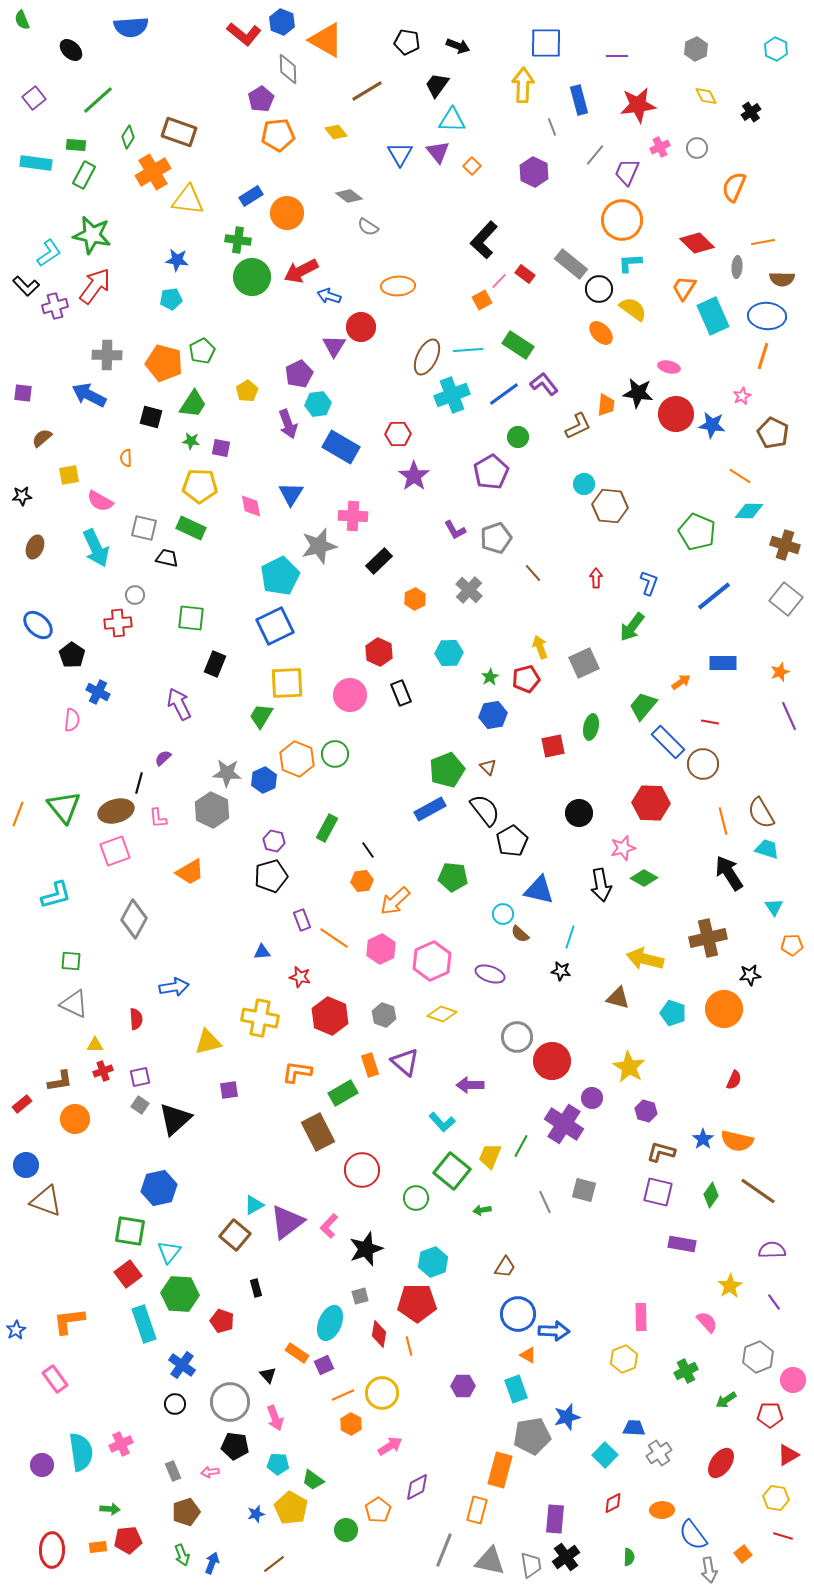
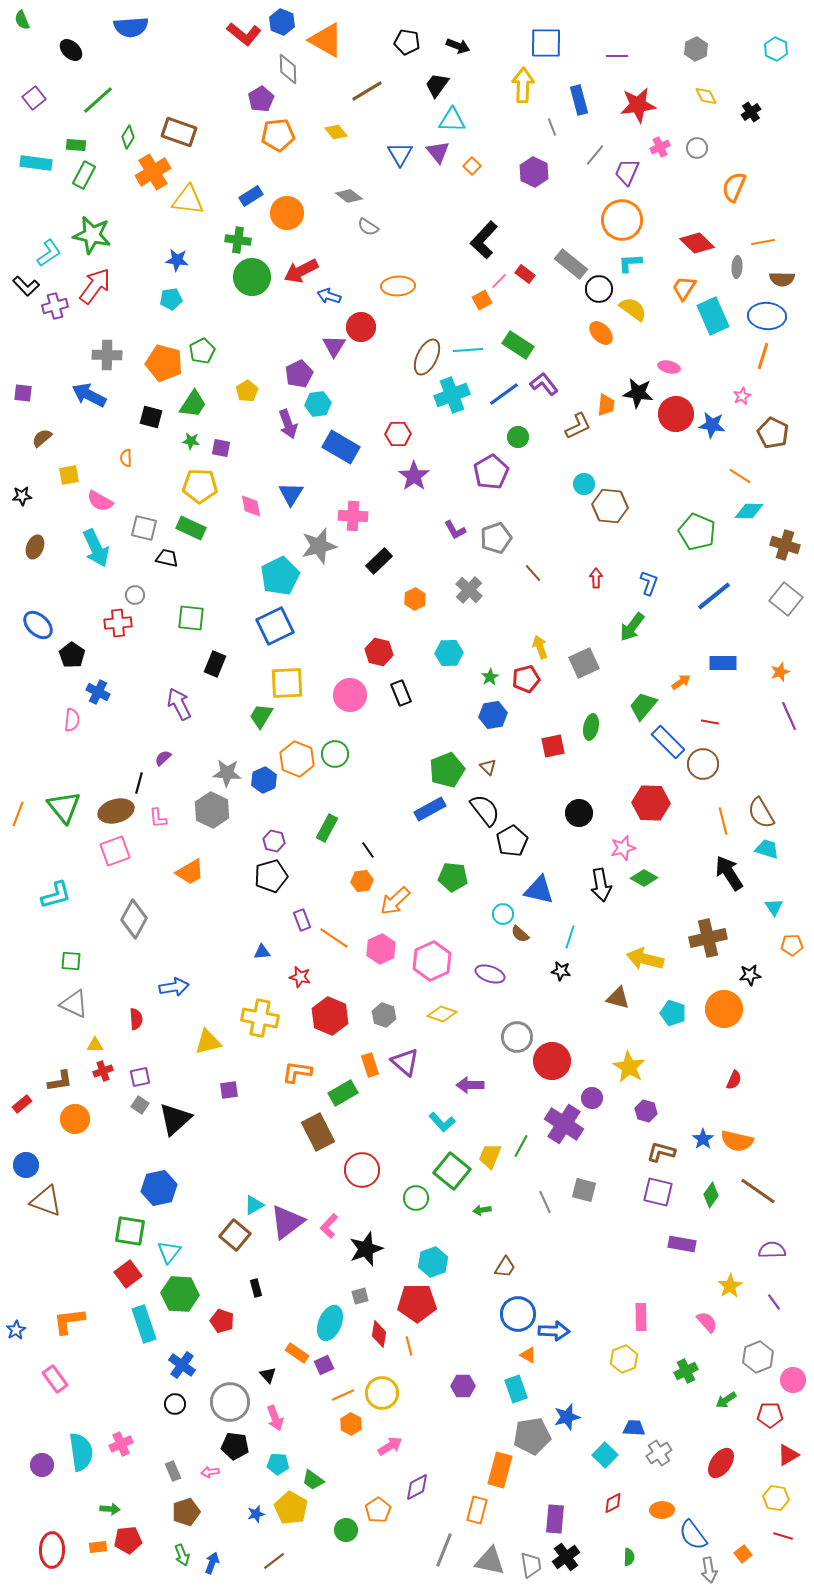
red hexagon at (379, 652): rotated 12 degrees counterclockwise
brown line at (274, 1564): moved 3 px up
